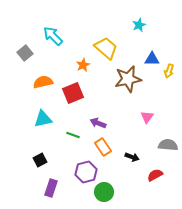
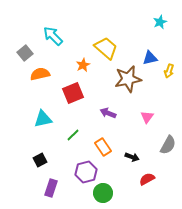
cyan star: moved 21 px right, 3 px up
blue triangle: moved 2 px left, 1 px up; rotated 14 degrees counterclockwise
orange semicircle: moved 3 px left, 8 px up
purple arrow: moved 10 px right, 10 px up
green line: rotated 64 degrees counterclockwise
gray semicircle: rotated 114 degrees clockwise
red semicircle: moved 8 px left, 4 px down
green circle: moved 1 px left, 1 px down
